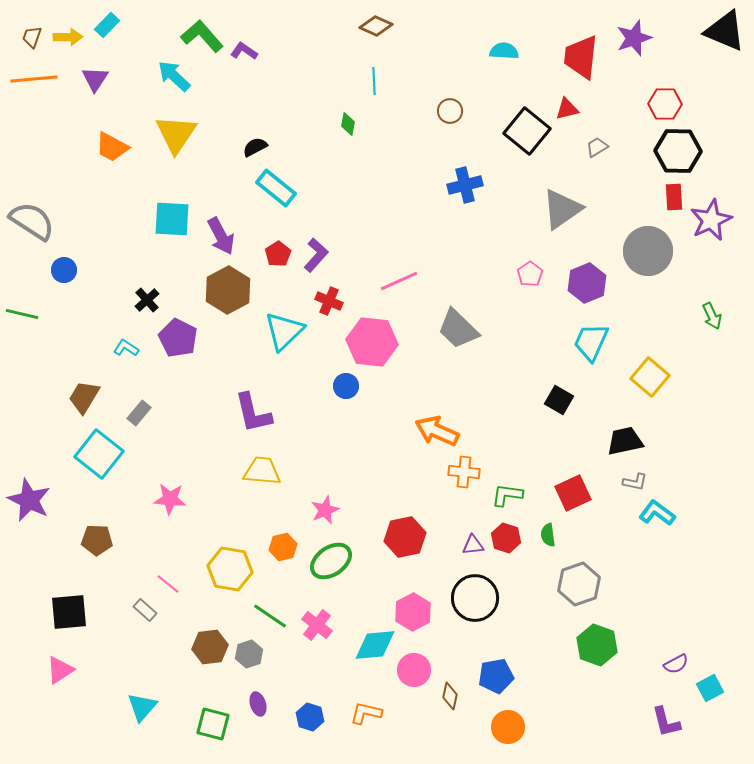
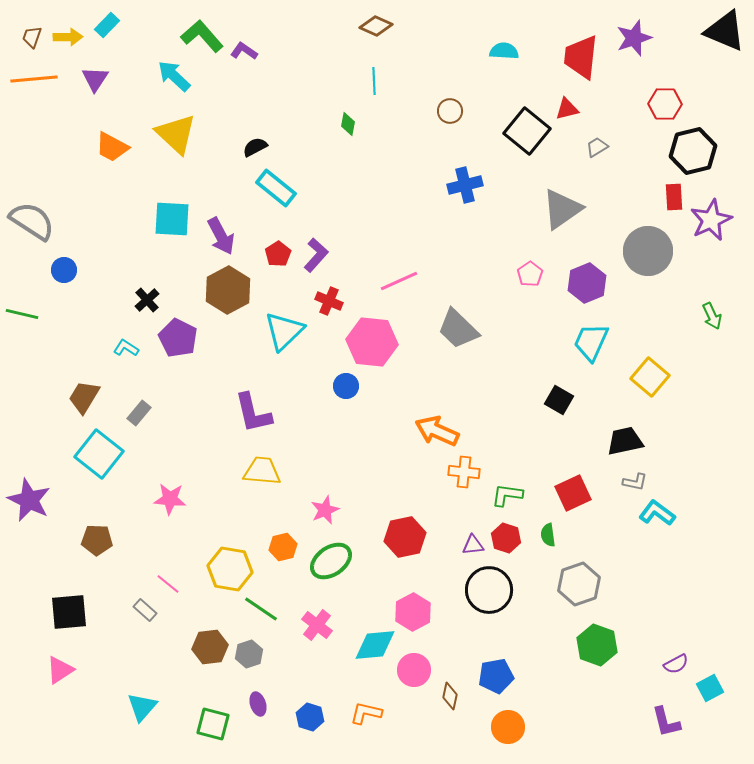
yellow triangle at (176, 134): rotated 21 degrees counterclockwise
black hexagon at (678, 151): moved 15 px right; rotated 15 degrees counterclockwise
black circle at (475, 598): moved 14 px right, 8 px up
green line at (270, 616): moved 9 px left, 7 px up
